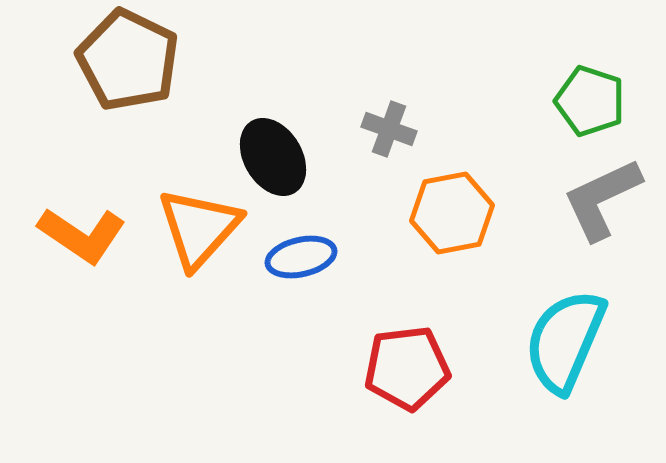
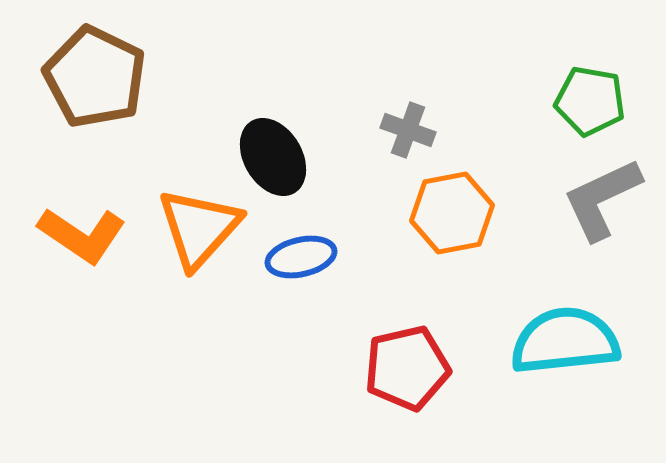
brown pentagon: moved 33 px left, 17 px down
green pentagon: rotated 8 degrees counterclockwise
gray cross: moved 19 px right, 1 px down
cyan semicircle: rotated 61 degrees clockwise
red pentagon: rotated 6 degrees counterclockwise
